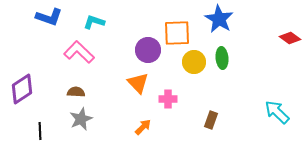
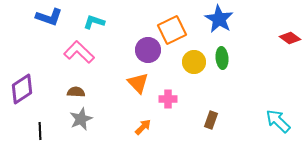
orange square: moved 5 px left, 3 px up; rotated 24 degrees counterclockwise
cyan arrow: moved 1 px right, 9 px down
